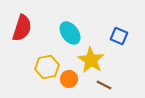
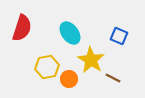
brown line: moved 9 px right, 7 px up
